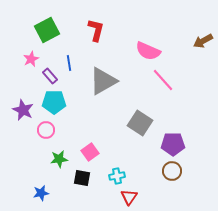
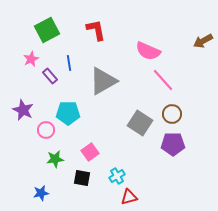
red L-shape: rotated 25 degrees counterclockwise
cyan pentagon: moved 14 px right, 11 px down
green star: moved 4 px left
brown circle: moved 57 px up
cyan cross: rotated 21 degrees counterclockwise
red triangle: rotated 42 degrees clockwise
